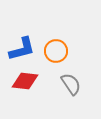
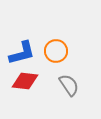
blue L-shape: moved 4 px down
gray semicircle: moved 2 px left, 1 px down
